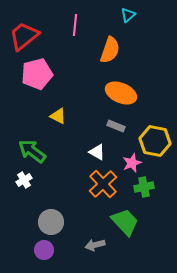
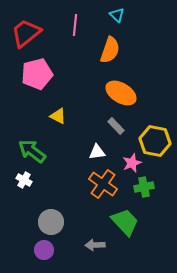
cyan triangle: moved 11 px left; rotated 35 degrees counterclockwise
red trapezoid: moved 2 px right, 3 px up
orange ellipse: rotated 8 degrees clockwise
gray rectangle: rotated 24 degrees clockwise
white triangle: rotated 36 degrees counterclockwise
white cross: rotated 28 degrees counterclockwise
orange cross: rotated 12 degrees counterclockwise
gray arrow: rotated 12 degrees clockwise
